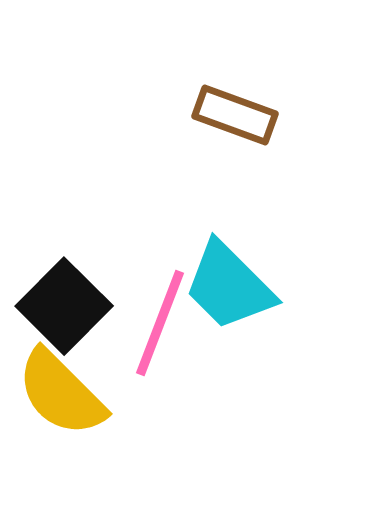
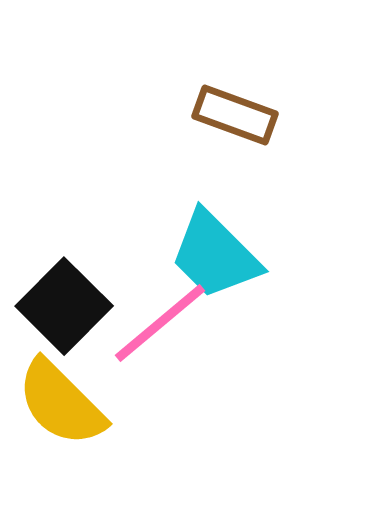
cyan trapezoid: moved 14 px left, 31 px up
pink line: rotated 29 degrees clockwise
yellow semicircle: moved 10 px down
